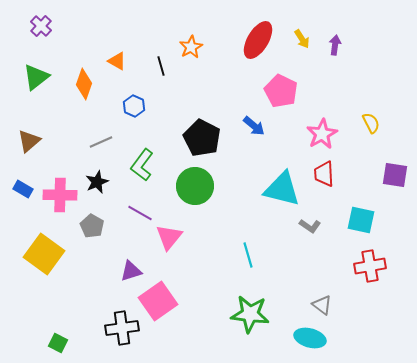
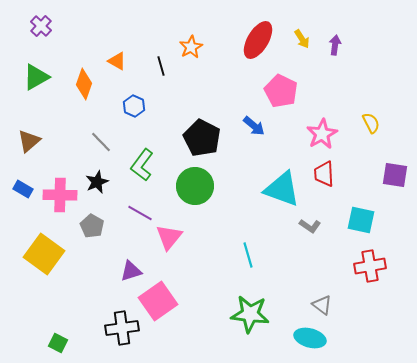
green triangle: rotated 8 degrees clockwise
gray line: rotated 70 degrees clockwise
cyan triangle: rotated 6 degrees clockwise
